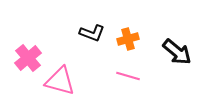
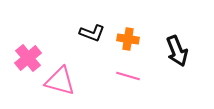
orange cross: rotated 25 degrees clockwise
black arrow: moved 1 px up; rotated 28 degrees clockwise
